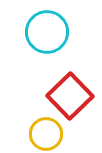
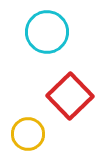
yellow circle: moved 18 px left
